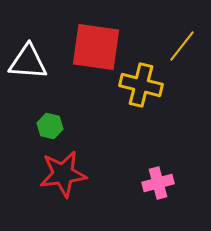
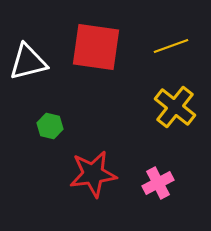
yellow line: moved 11 px left; rotated 32 degrees clockwise
white triangle: rotated 18 degrees counterclockwise
yellow cross: moved 34 px right, 22 px down; rotated 24 degrees clockwise
red star: moved 30 px right
pink cross: rotated 12 degrees counterclockwise
